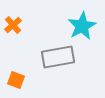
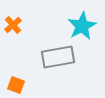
orange square: moved 5 px down
